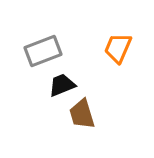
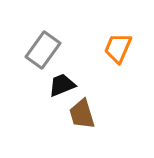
gray rectangle: moved 1 px up; rotated 33 degrees counterclockwise
